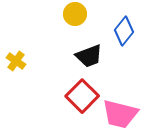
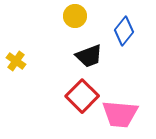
yellow circle: moved 2 px down
pink trapezoid: rotated 9 degrees counterclockwise
